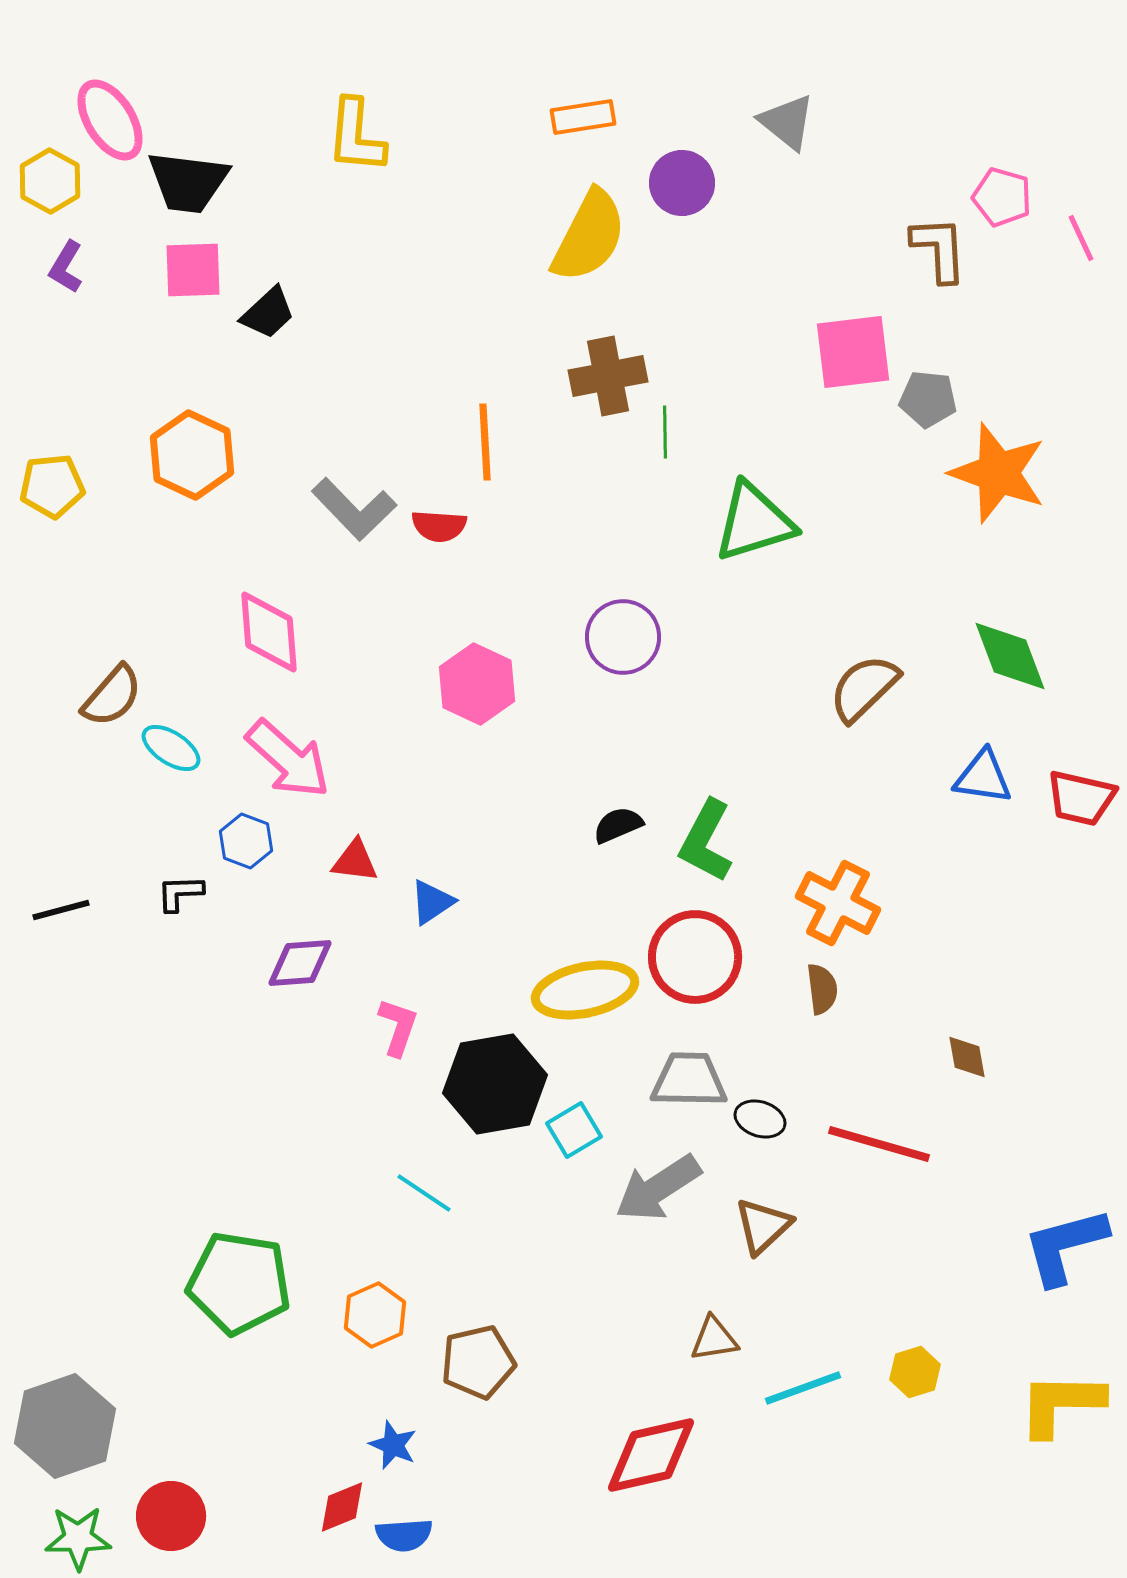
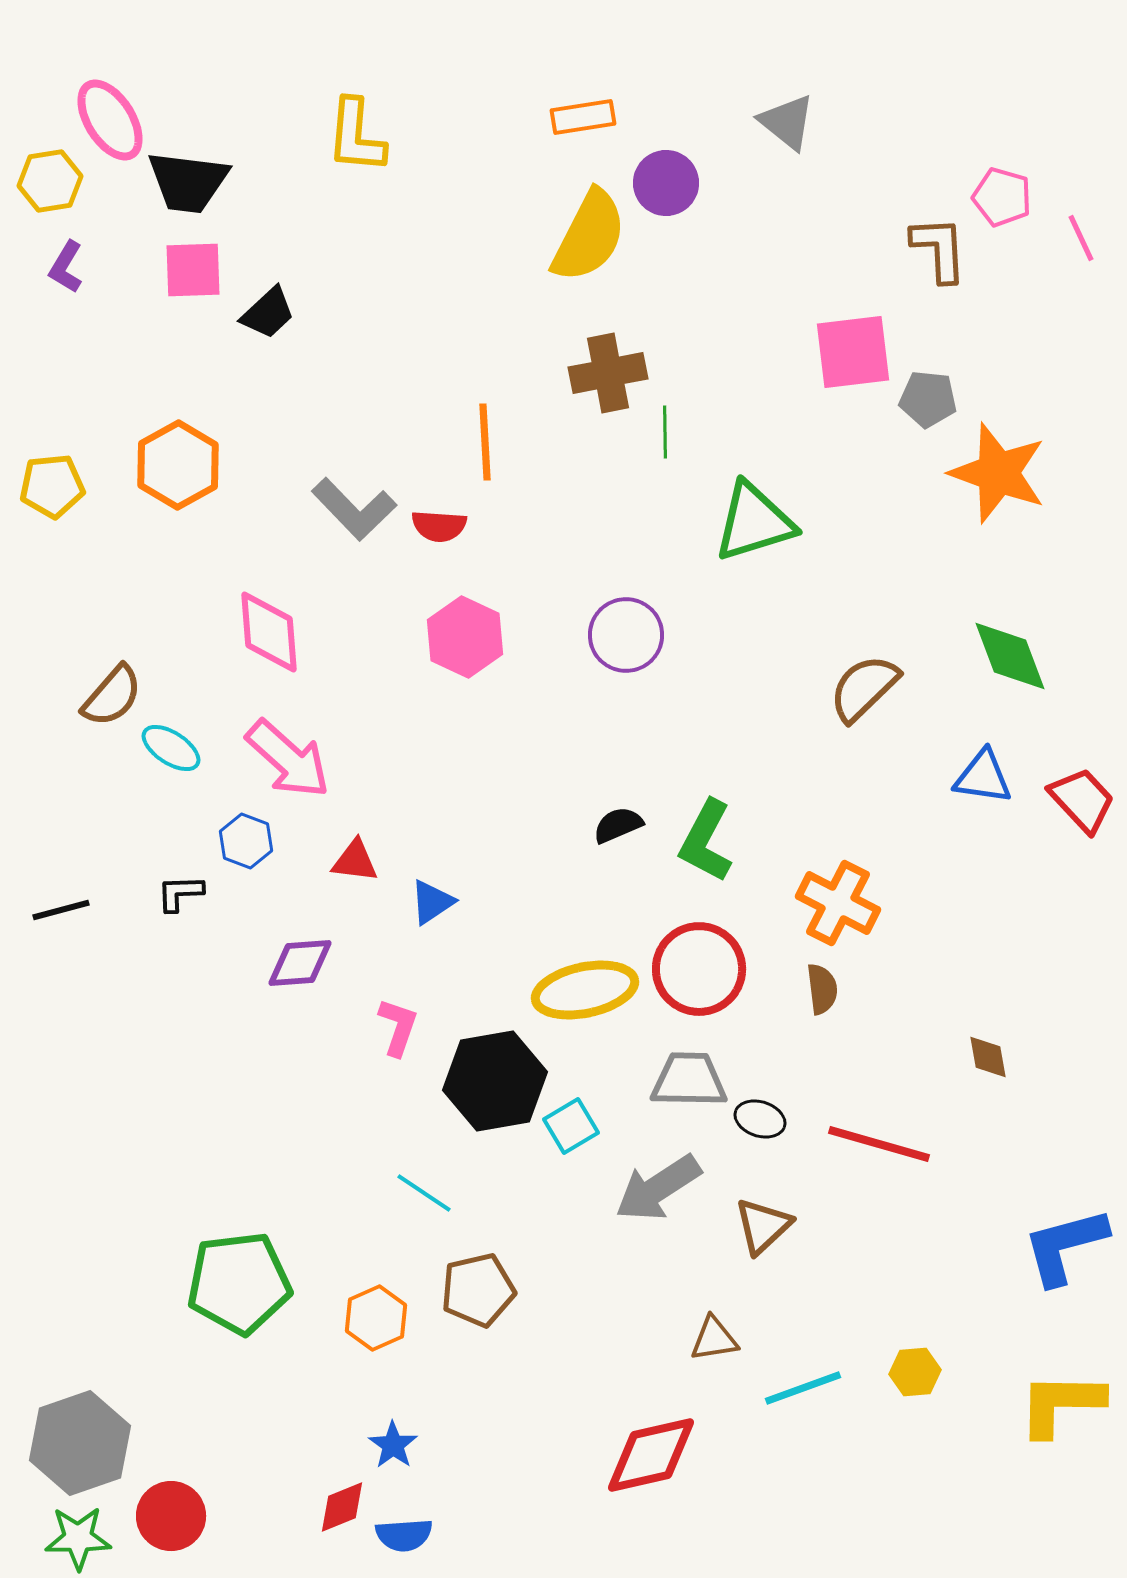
yellow hexagon at (50, 181): rotated 22 degrees clockwise
purple circle at (682, 183): moved 16 px left
brown cross at (608, 376): moved 3 px up
orange hexagon at (192, 455): moved 14 px left, 10 px down; rotated 6 degrees clockwise
purple circle at (623, 637): moved 3 px right, 2 px up
pink hexagon at (477, 684): moved 12 px left, 47 px up
red trapezoid at (1081, 798): moved 1 px right, 2 px down; rotated 146 degrees counterclockwise
red circle at (695, 957): moved 4 px right, 12 px down
brown diamond at (967, 1057): moved 21 px right
black hexagon at (495, 1084): moved 3 px up
cyan square at (574, 1130): moved 3 px left, 4 px up
green pentagon at (239, 1283): rotated 16 degrees counterclockwise
orange hexagon at (375, 1315): moved 1 px right, 3 px down
brown pentagon at (478, 1362): moved 72 px up
yellow hexagon at (915, 1372): rotated 12 degrees clockwise
gray hexagon at (65, 1426): moved 15 px right, 17 px down
blue star at (393, 1445): rotated 12 degrees clockwise
